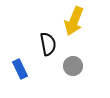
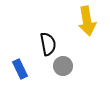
yellow arrow: moved 13 px right; rotated 32 degrees counterclockwise
gray circle: moved 10 px left
